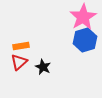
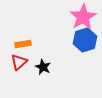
orange rectangle: moved 2 px right, 2 px up
